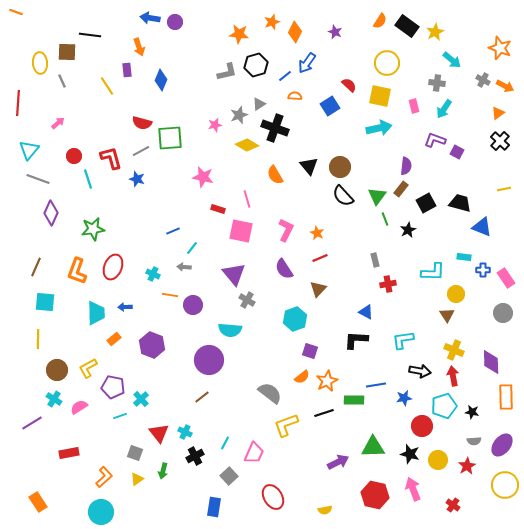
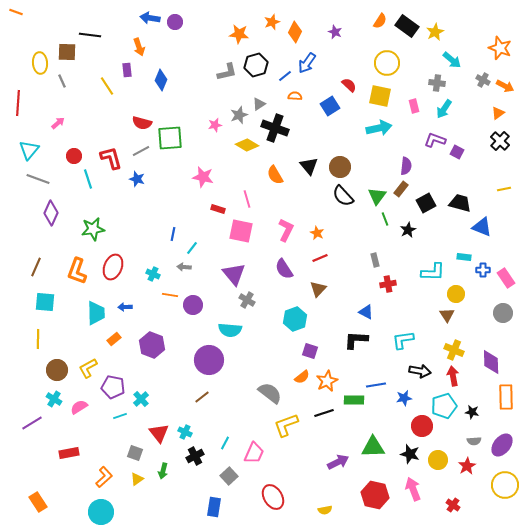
blue line at (173, 231): moved 3 px down; rotated 56 degrees counterclockwise
